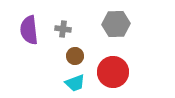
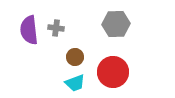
gray cross: moved 7 px left, 1 px up
brown circle: moved 1 px down
